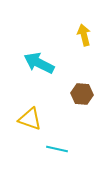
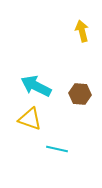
yellow arrow: moved 2 px left, 4 px up
cyan arrow: moved 3 px left, 23 px down
brown hexagon: moved 2 px left
